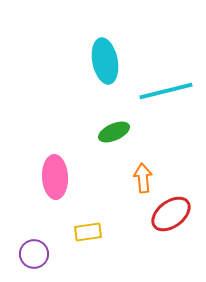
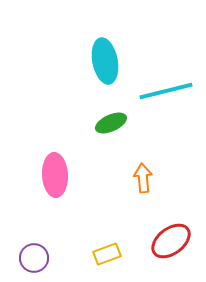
green ellipse: moved 3 px left, 9 px up
pink ellipse: moved 2 px up
red ellipse: moved 27 px down
yellow rectangle: moved 19 px right, 22 px down; rotated 12 degrees counterclockwise
purple circle: moved 4 px down
